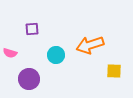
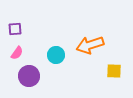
purple square: moved 17 px left
pink semicircle: moved 7 px right; rotated 72 degrees counterclockwise
purple circle: moved 3 px up
